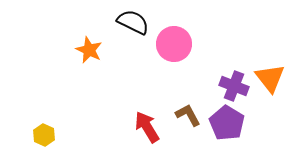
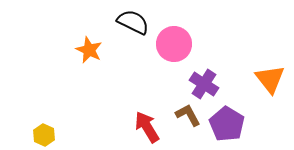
orange triangle: moved 1 px down
purple cross: moved 30 px left, 2 px up; rotated 12 degrees clockwise
purple pentagon: moved 1 px down
